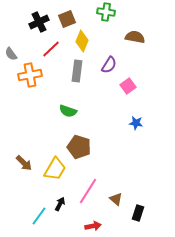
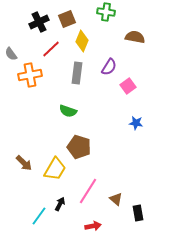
purple semicircle: moved 2 px down
gray rectangle: moved 2 px down
black rectangle: rotated 28 degrees counterclockwise
